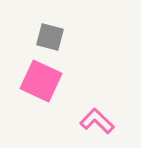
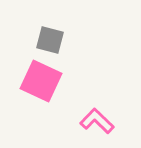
gray square: moved 3 px down
